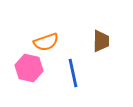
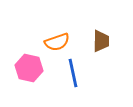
orange semicircle: moved 11 px right
